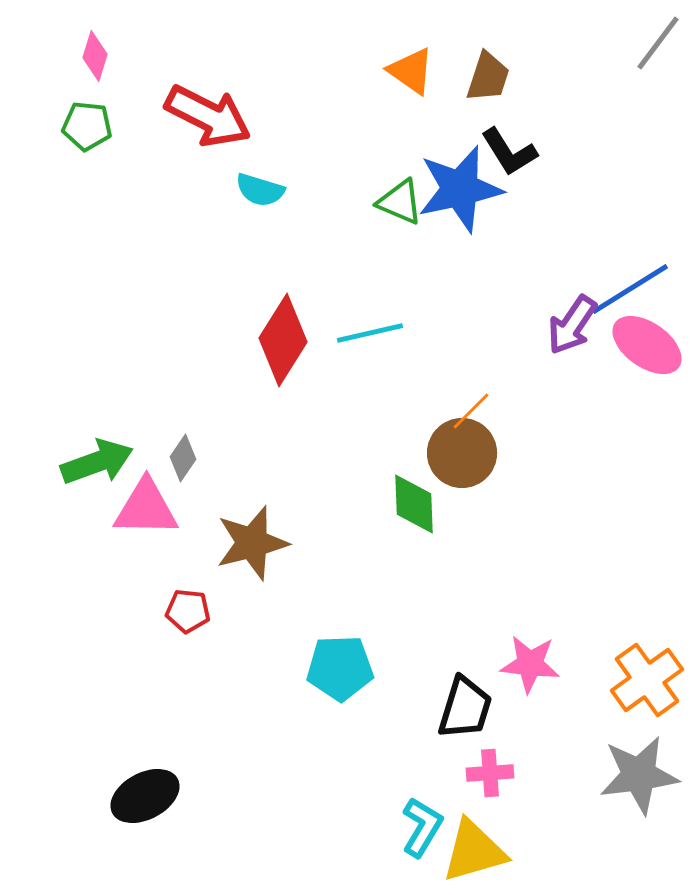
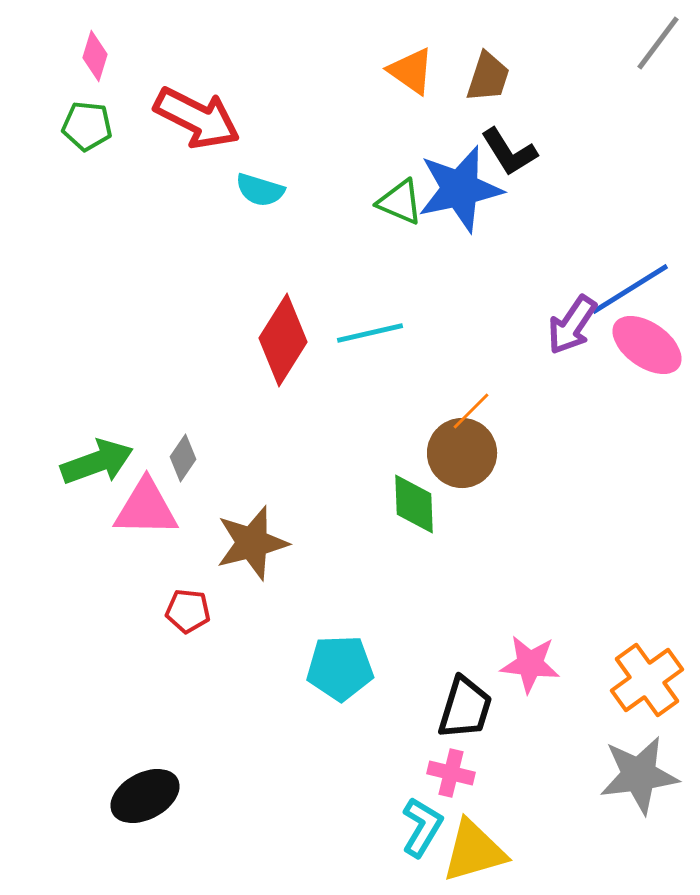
red arrow: moved 11 px left, 2 px down
pink cross: moved 39 px left; rotated 18 degrees clockwise
